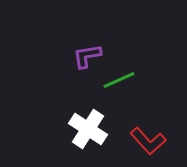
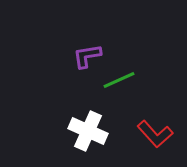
white cross: moved 2 px down; rotated 9 degrees counterclockwise
red L-shape: moved 7 px right, 7 px up
